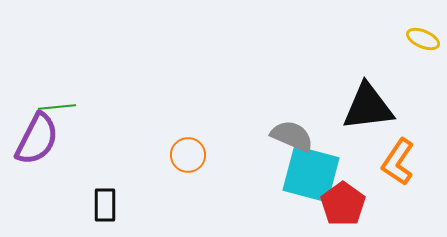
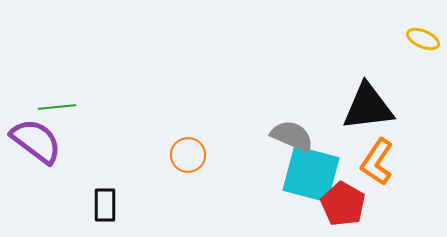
purple semicircle: moved 1 px left, 2 px down; rotated 80 degrees counterclockwise
orange L-shape: moved 21 px left
red pentagon: rotated 6 degrees counterclockwise
